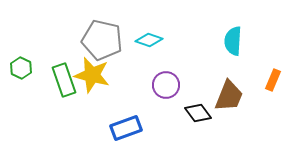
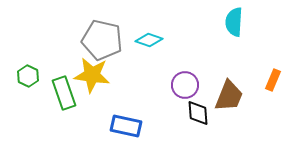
cyan semicircle: moved 1 px right, 19 px up
green hexagon: moved 7 px right, 8 px down
yellow star: rotated 6 degrees counterclockwise
green rectangle: moved 13 px down
purple circle: moved 19 px right
black diamond: rotated 32 degrees clockwise
blue rectangle: moved 2 px up; rotated 32 degrees clockwise
